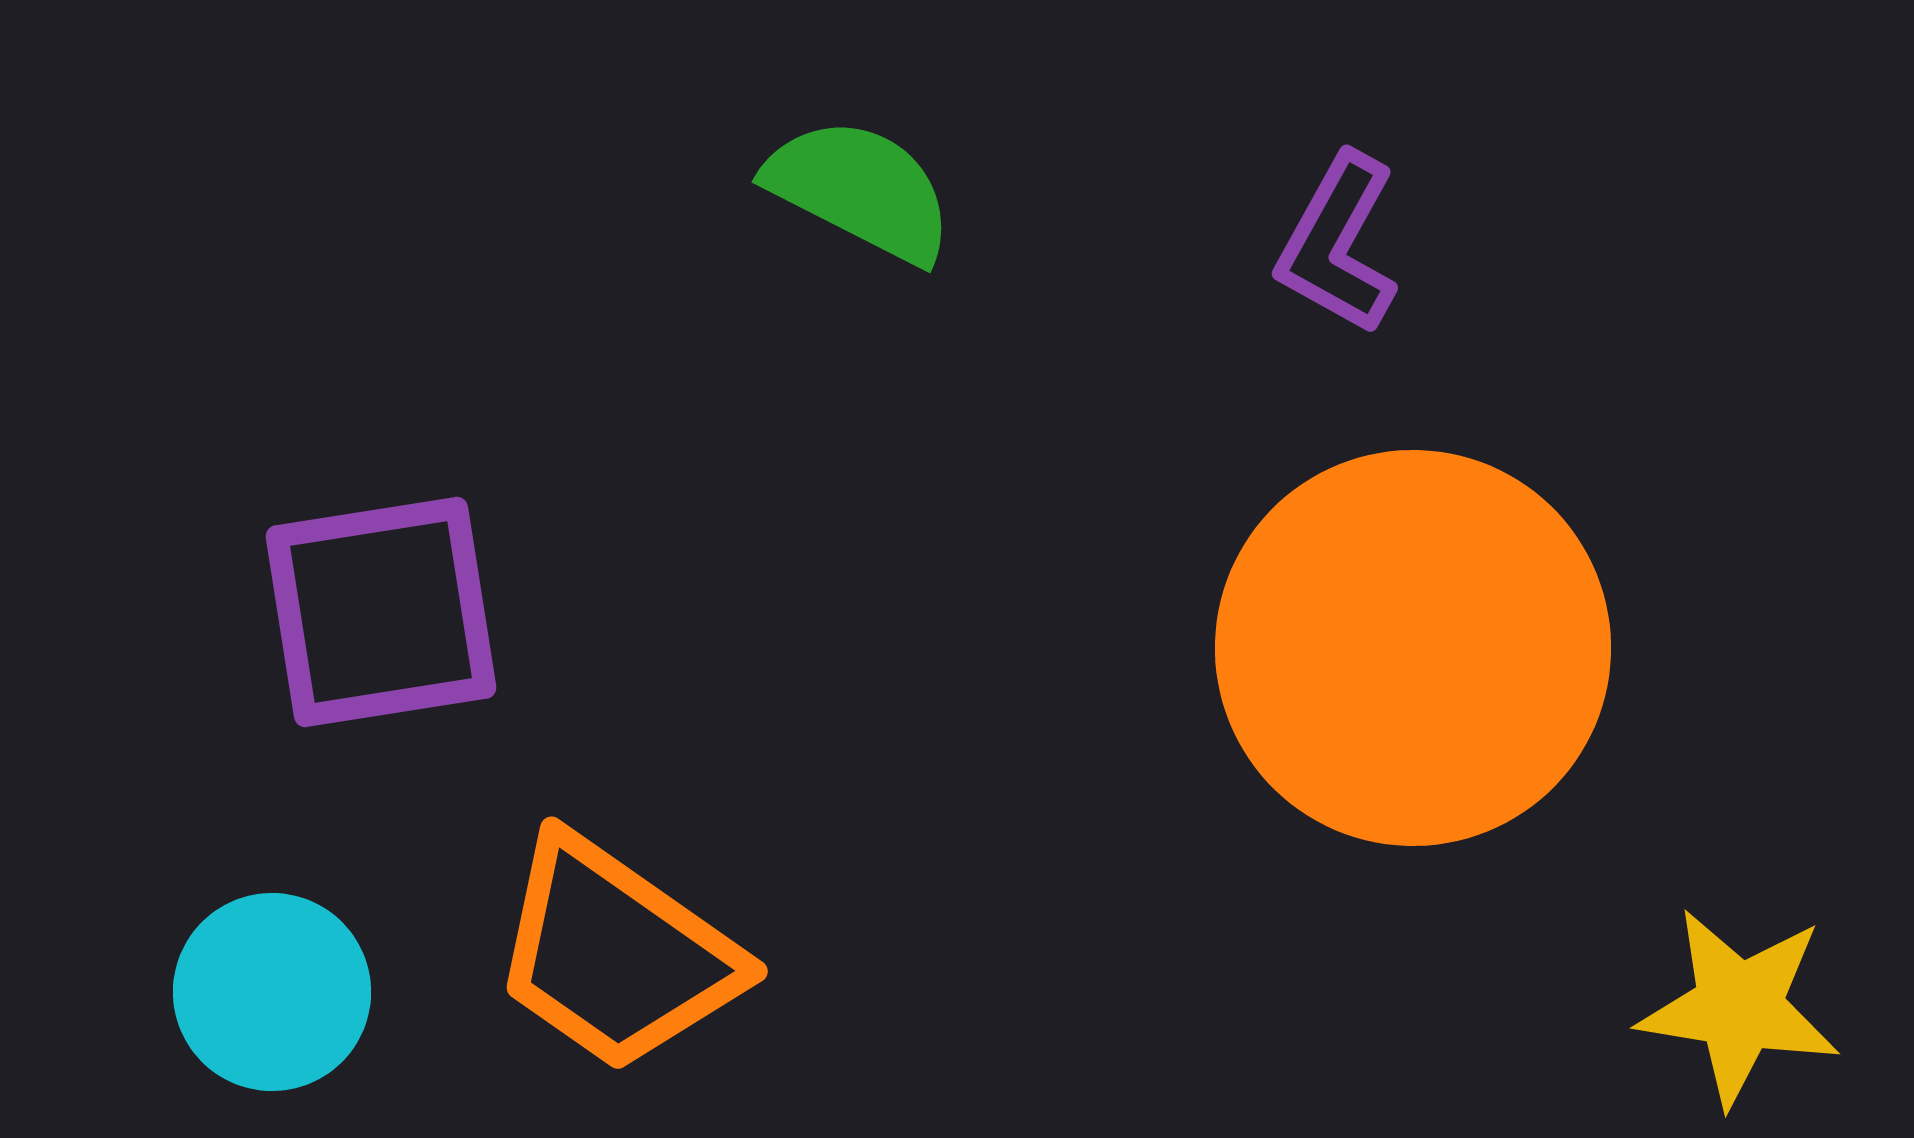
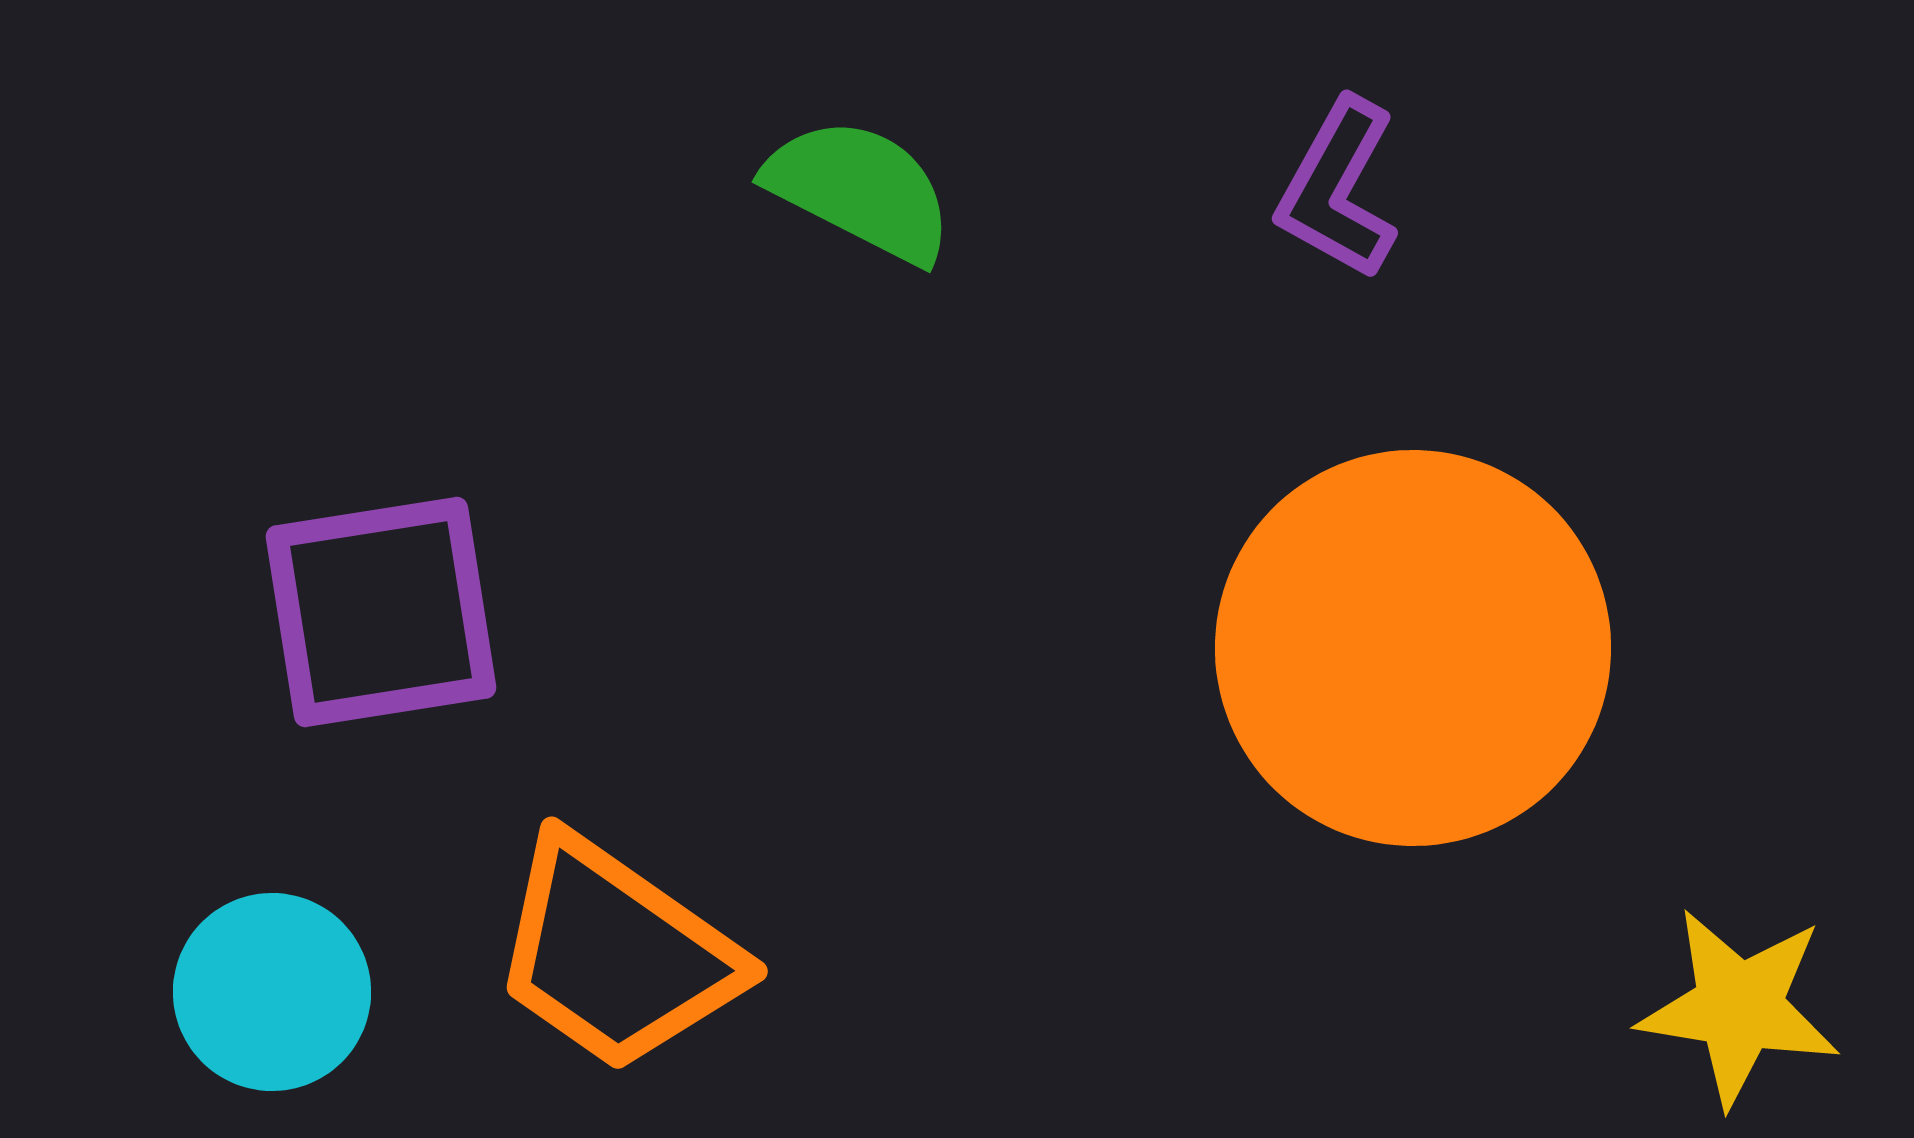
purple L-shape: moved 55 px up
